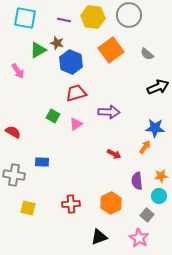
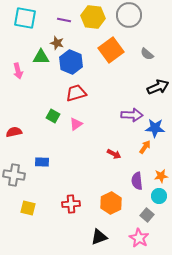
green triangle: moved 3 px right, 7 px down; rotated 30 degrees clockwise
pink arrow: rotated 21 degrees clockwise
purple arrow: moved 23 px right, 3 px down
red semicircle: moved 1 px right; rotated 42 degrees counterclockwise
